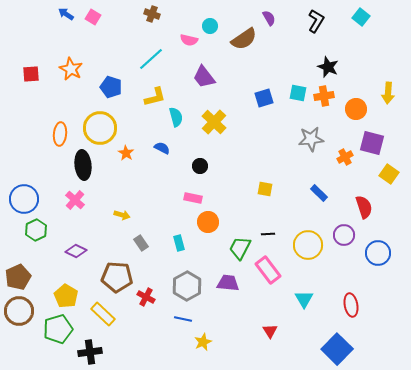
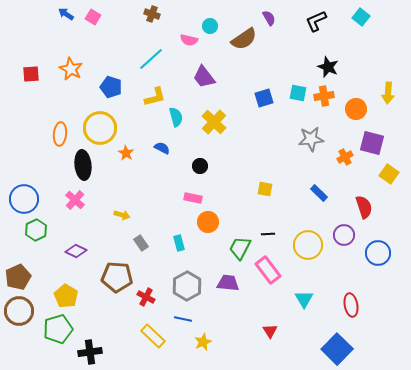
black L-shape at (316, 21): rotated 145 degrees counterclockwise
yellow rectangle at (103, 314): moved 50 px right, 22 px down
